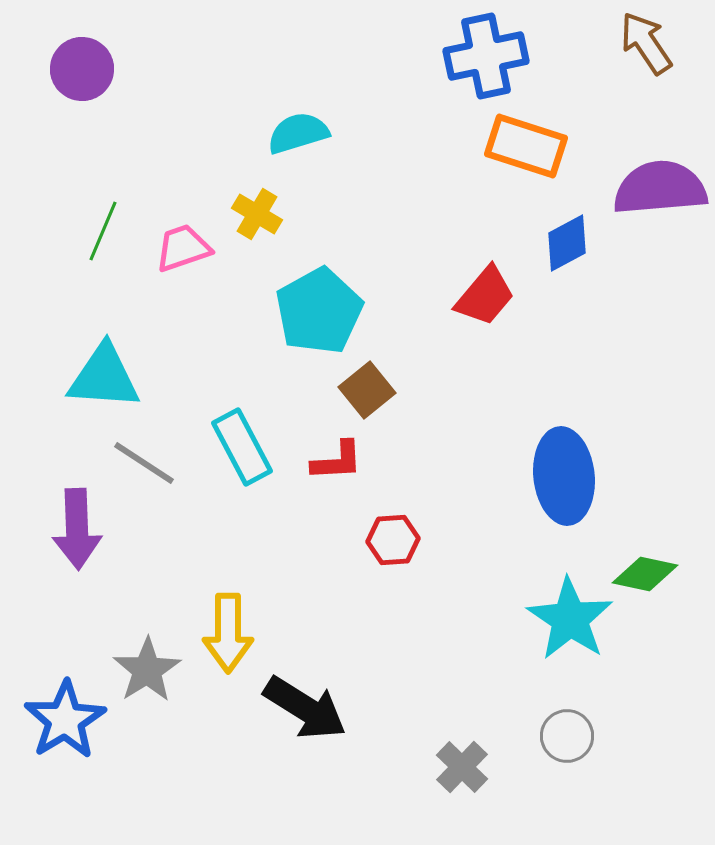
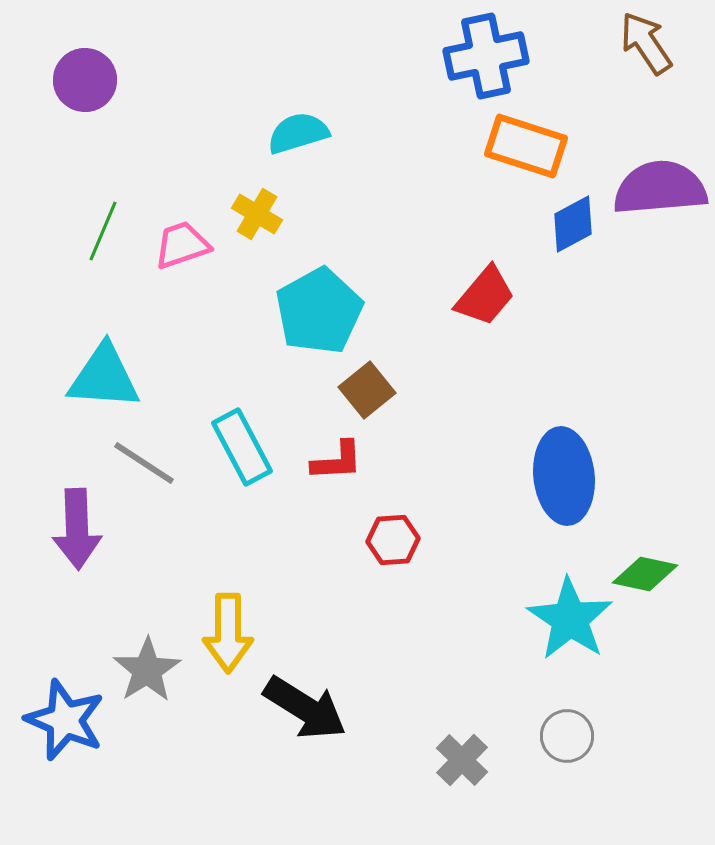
purple circle: moved 3 px right, 11 px down
blue diamond: moved 6 px right, 19 px up
pink trapezoid: moved 1 px left, 3 px up
blue star: rotated 18 degrees counterclockwise
gray cross: moved 7 px up
